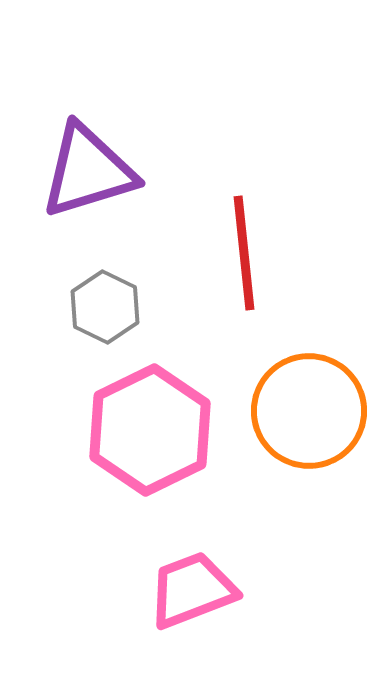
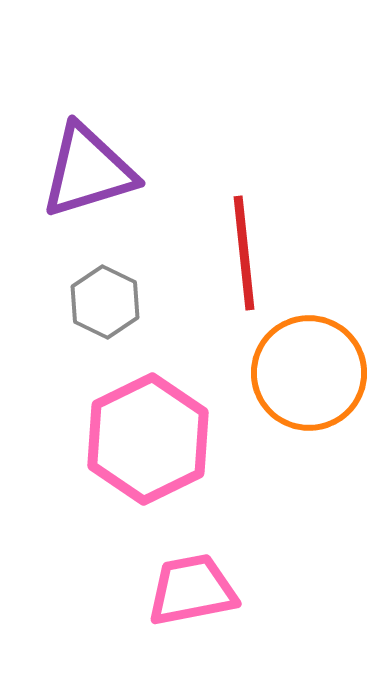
gray hexagon: moved 5 px up
orange circle: moved 38 px up
pink hexagon: moved 2 px left, 9 px down
pink trapezoid: rotated 10 degrees clockwise
